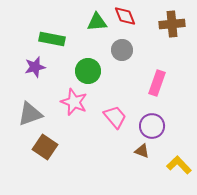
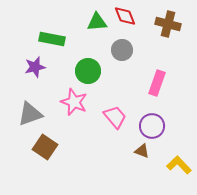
brown cross: moved 4 px left; rotated 20 degrees clockwise
